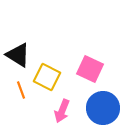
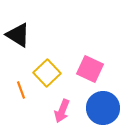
black triangle: moved 20 px up
yellow square: moved 4 px up; rotated 20 degrees clockwise
